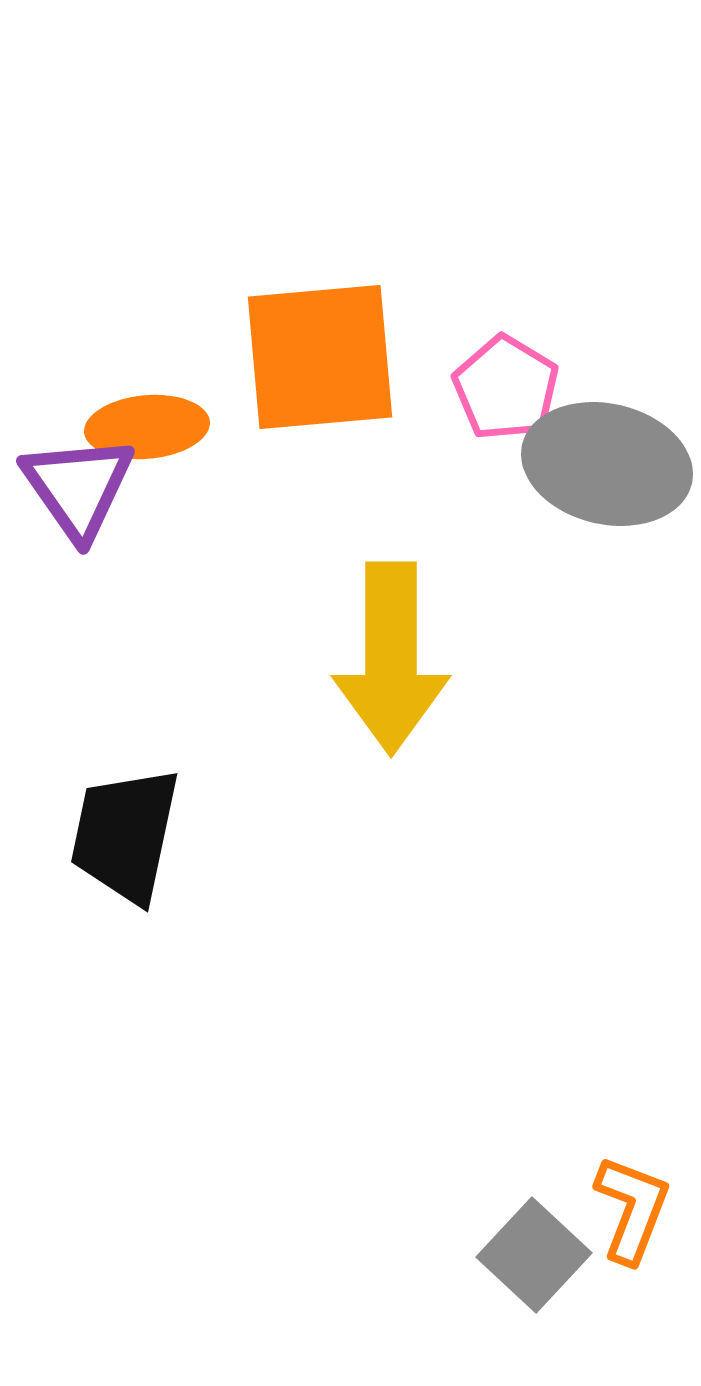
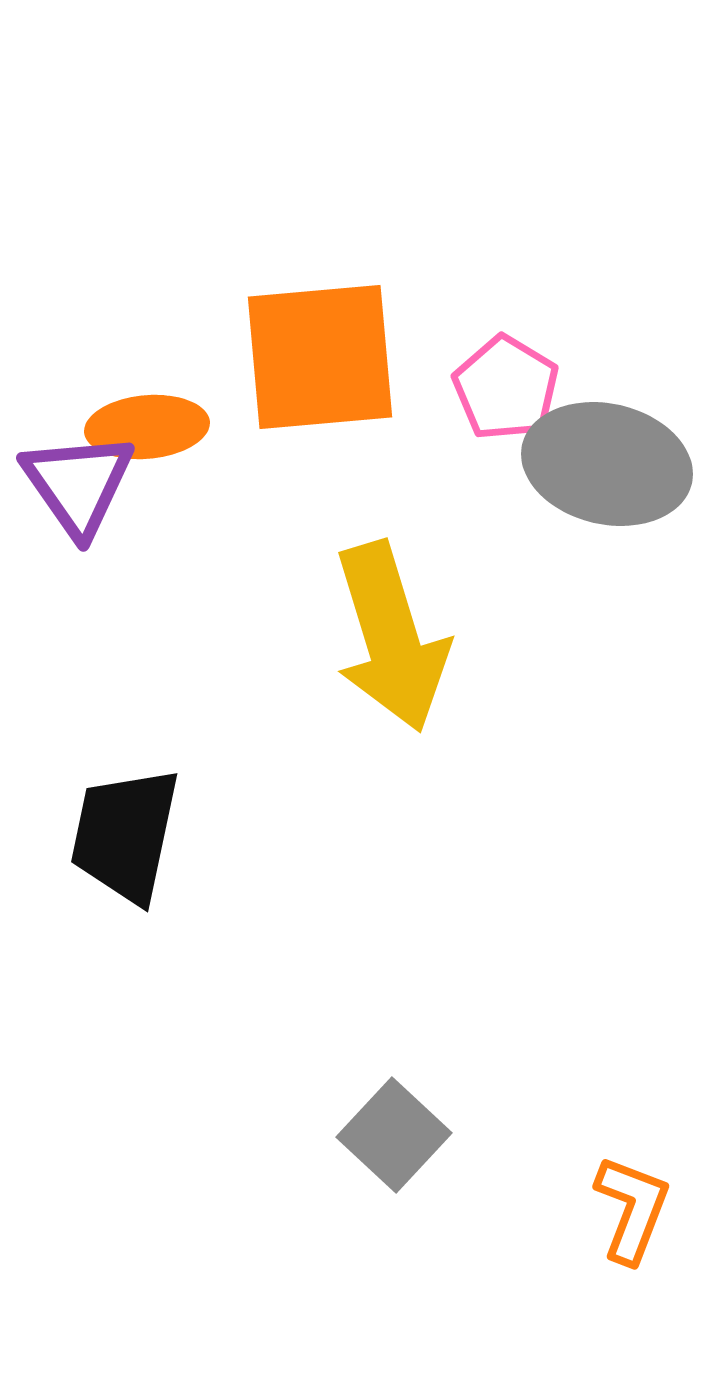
purple triangle: moved 3 px up
yellow arrow: moved 21 px up; rotated 17 degrees counterclockwise
gray square: moved 140 px left, 120 px up
